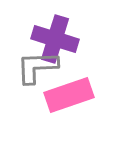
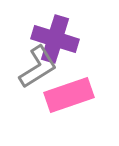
gray L-shape: moved 1 px right; rotated 150 degrees clockwise
